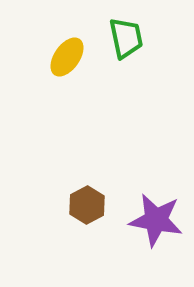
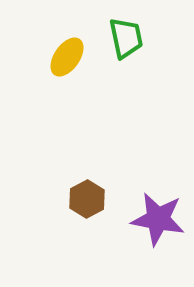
brown hexagon: moved 6 px up
purple star: moved 2 px right, 1 px up
